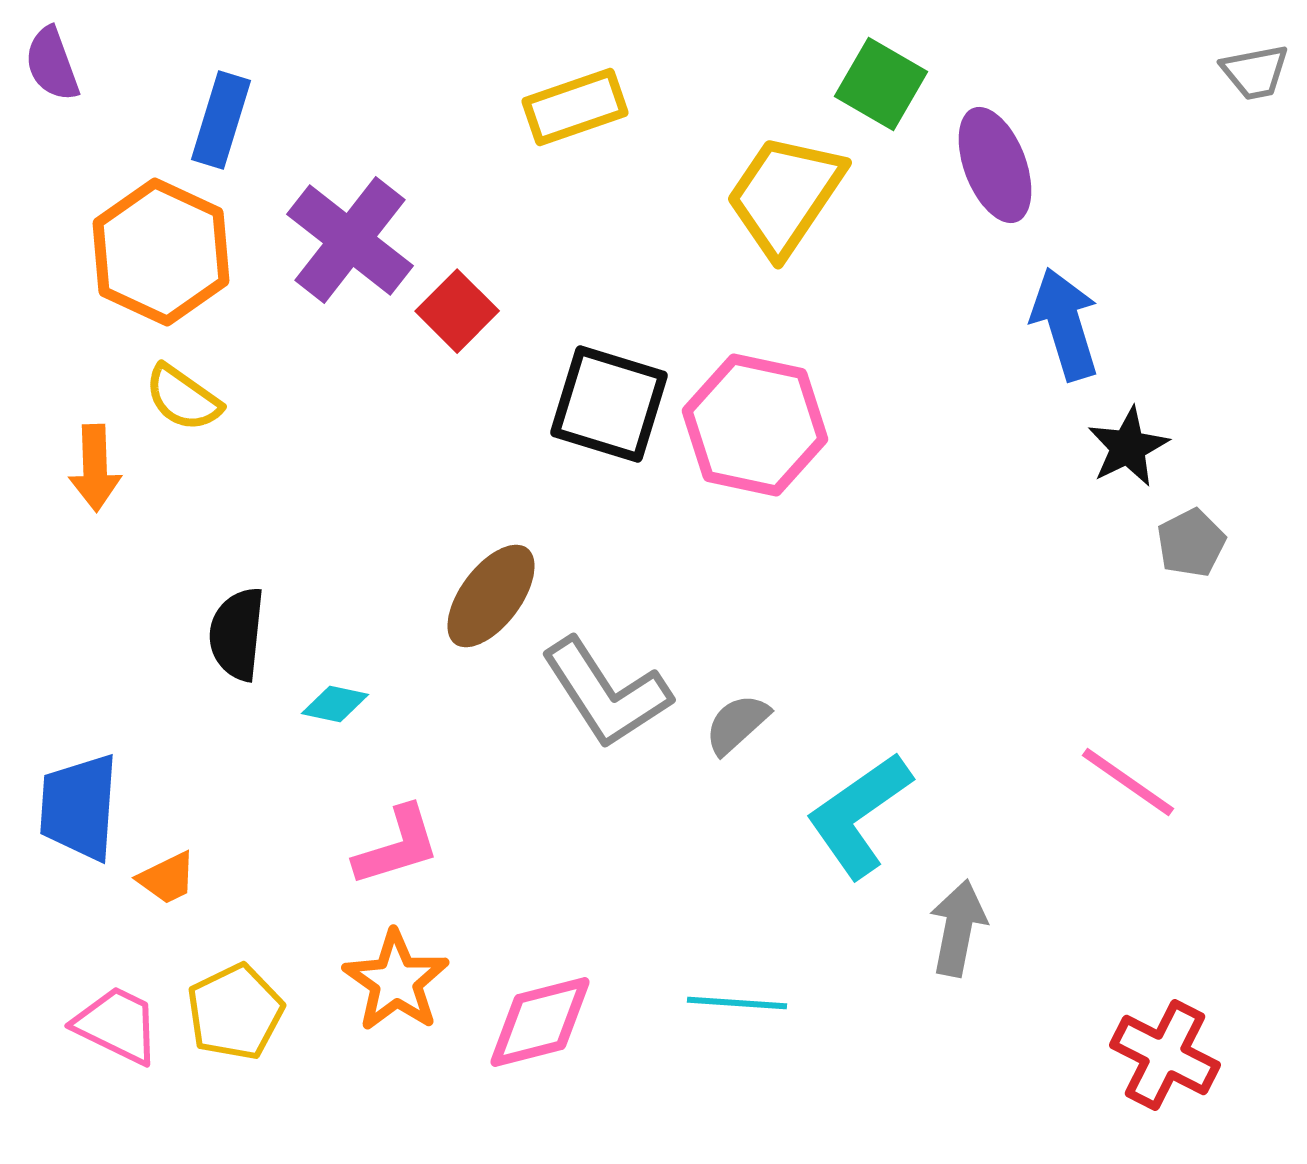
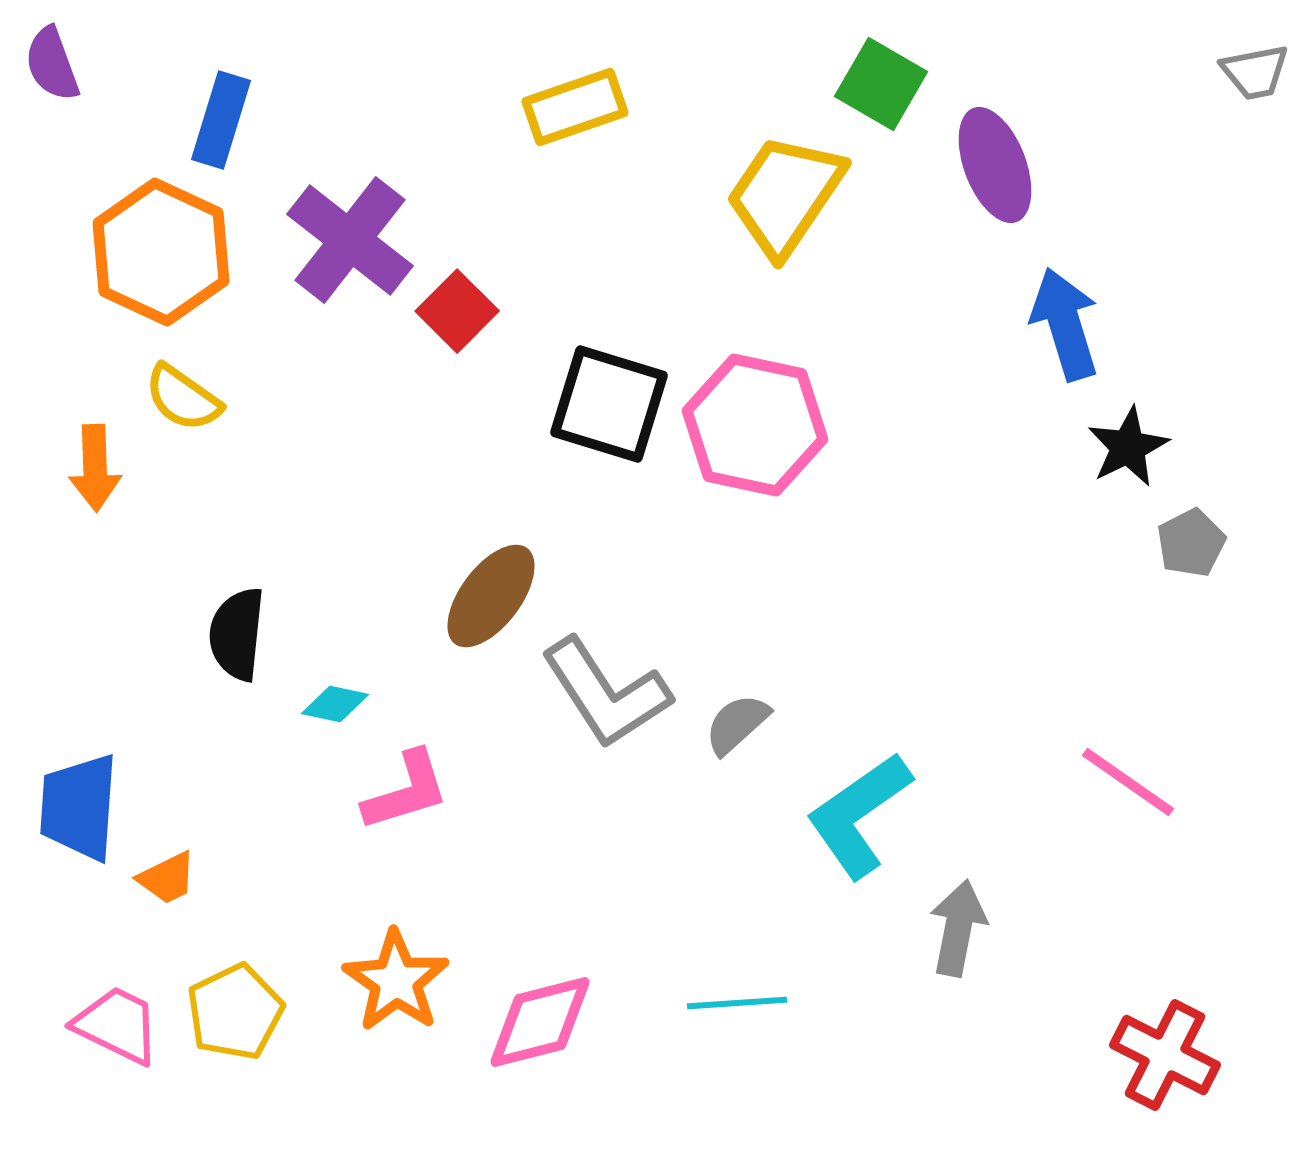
pink L-shape: moved 9 px right, 55 px up
cyan line: rotated 8 degrees counterclockwise
